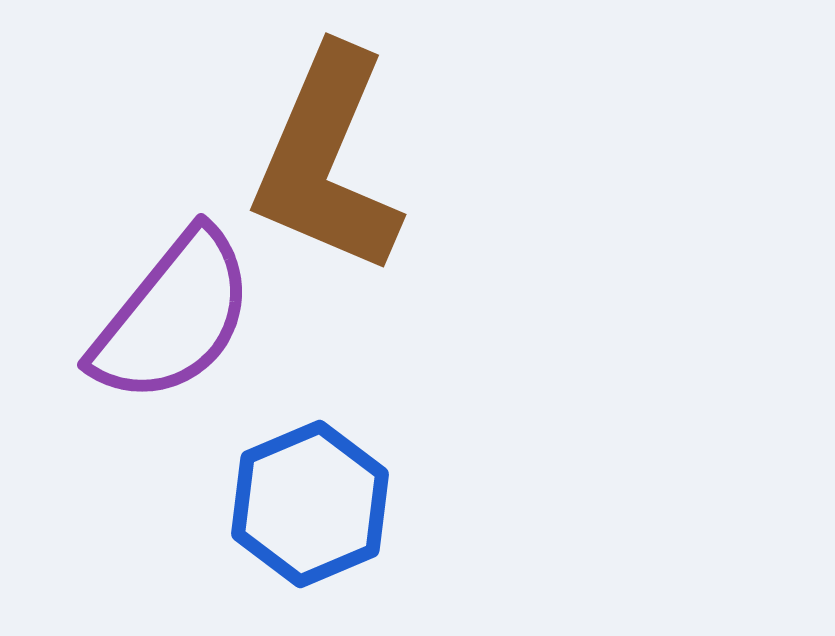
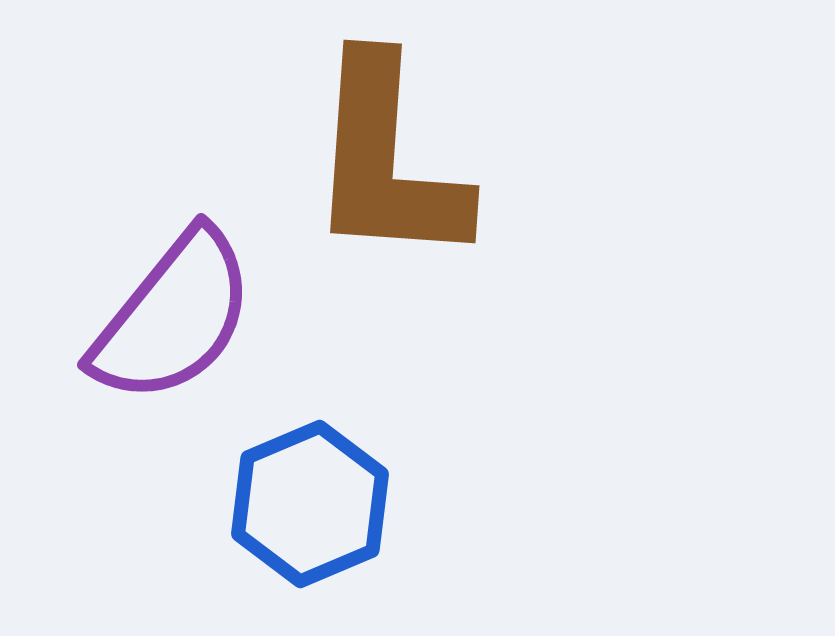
brown L-shape: moved 60 px right; rotated 19 degrees counterclockwise
